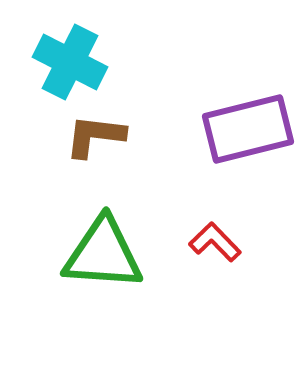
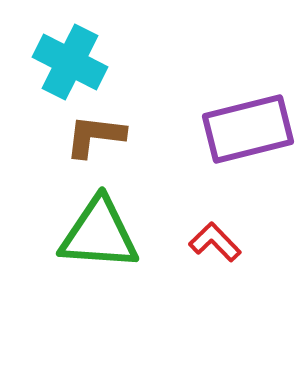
green triangle: moved 4 px left, 20 px up
